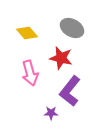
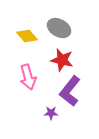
gray ellipse: moved 13 px left
yellow diamond: moved 3 px down
red star: moved 1 px right, 2 px down
pink arrow: moved 2 px left, 4 px down
